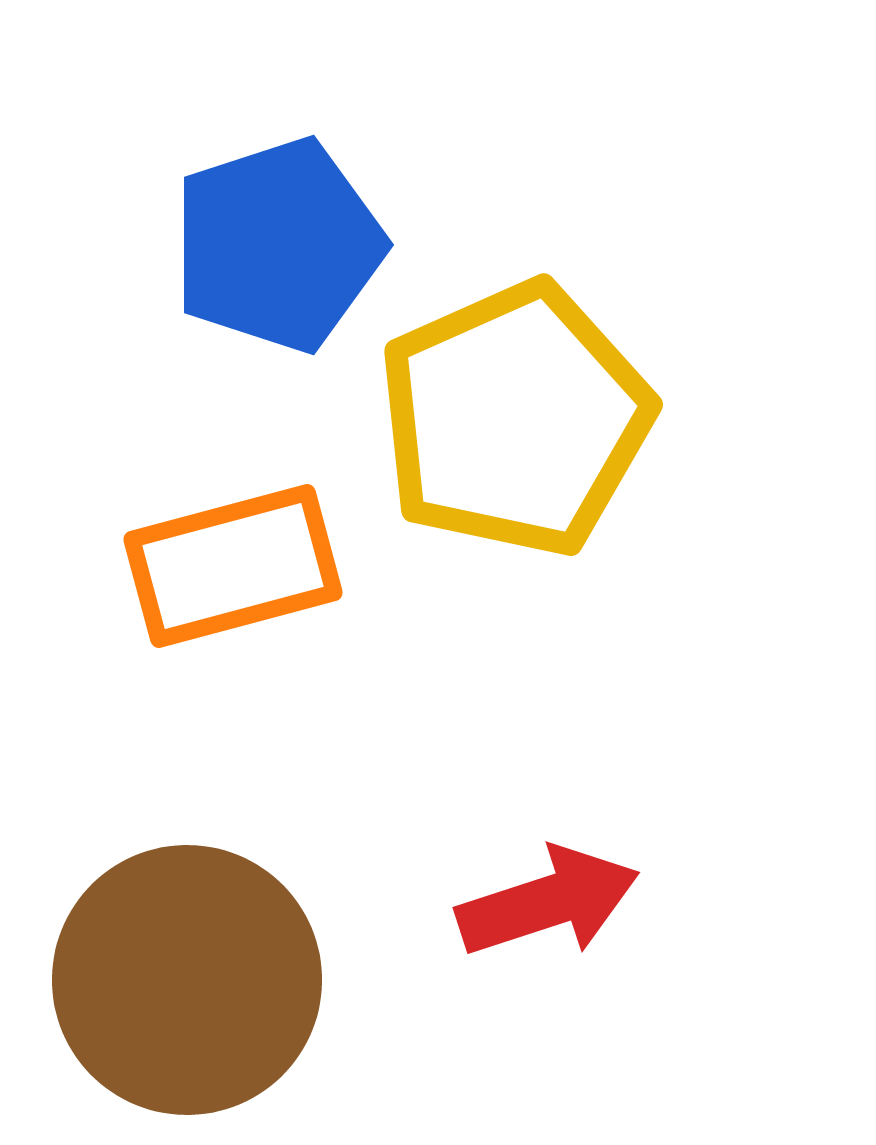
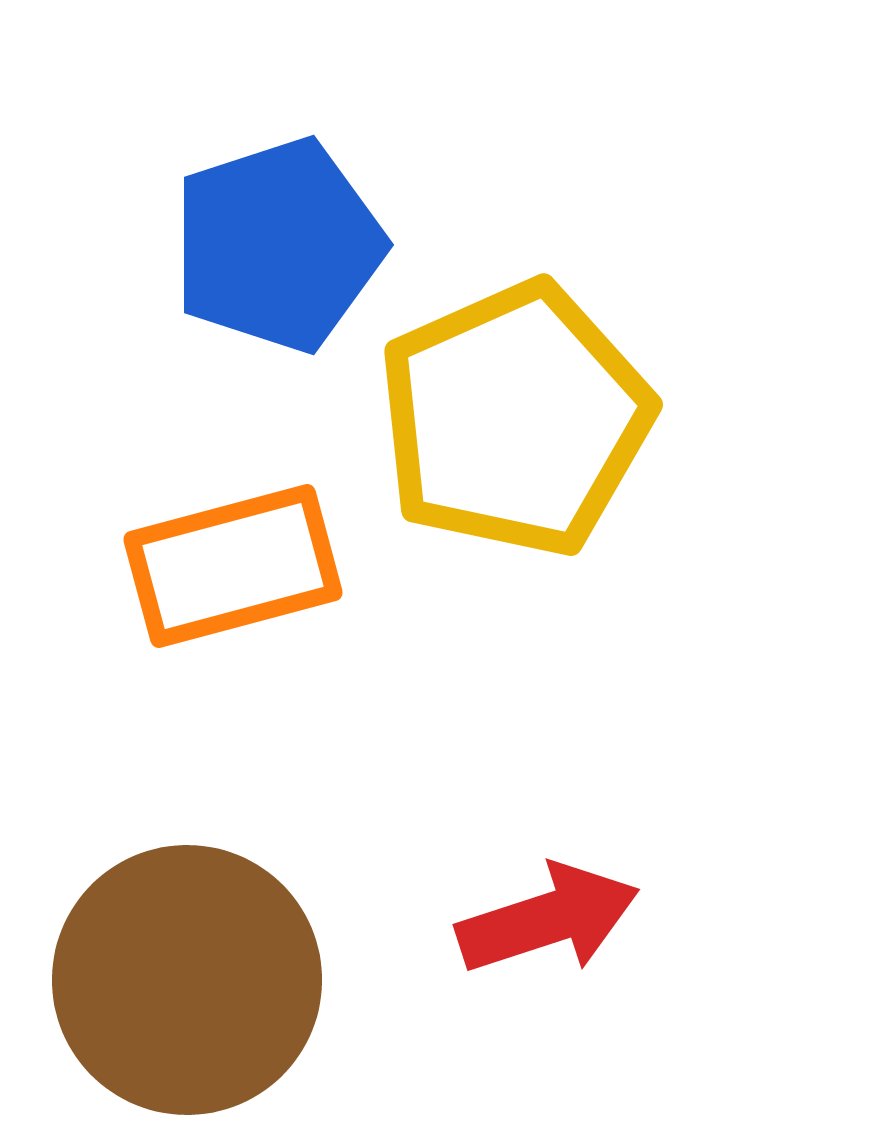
red arrow: moved 17 px down
